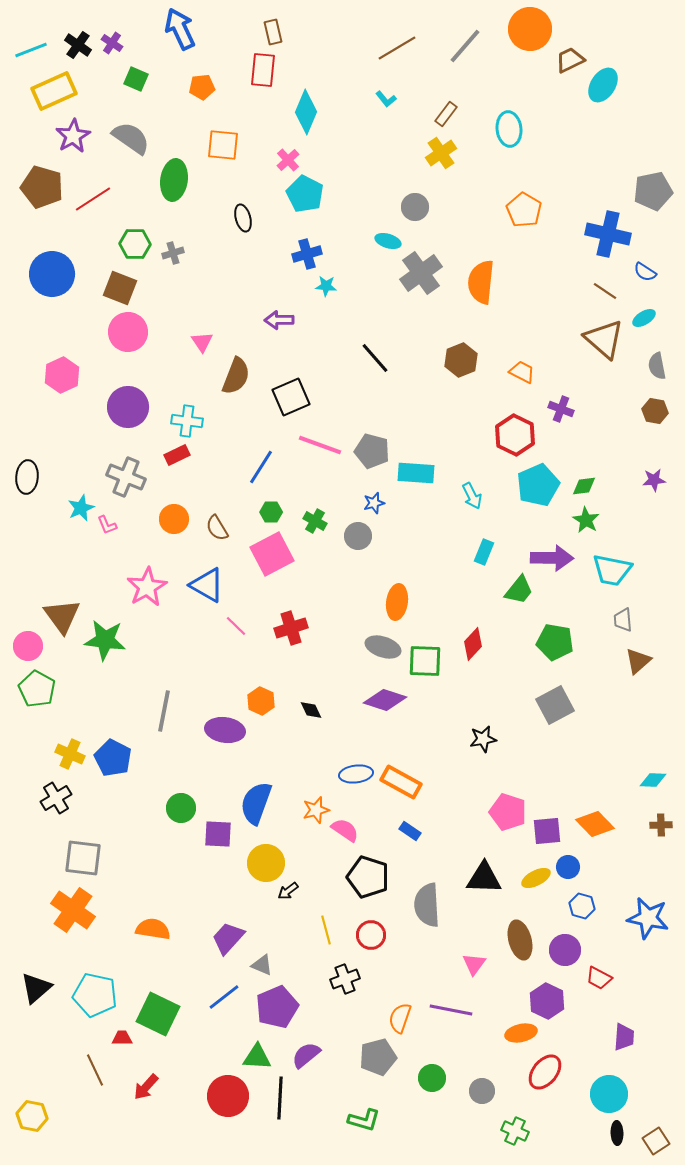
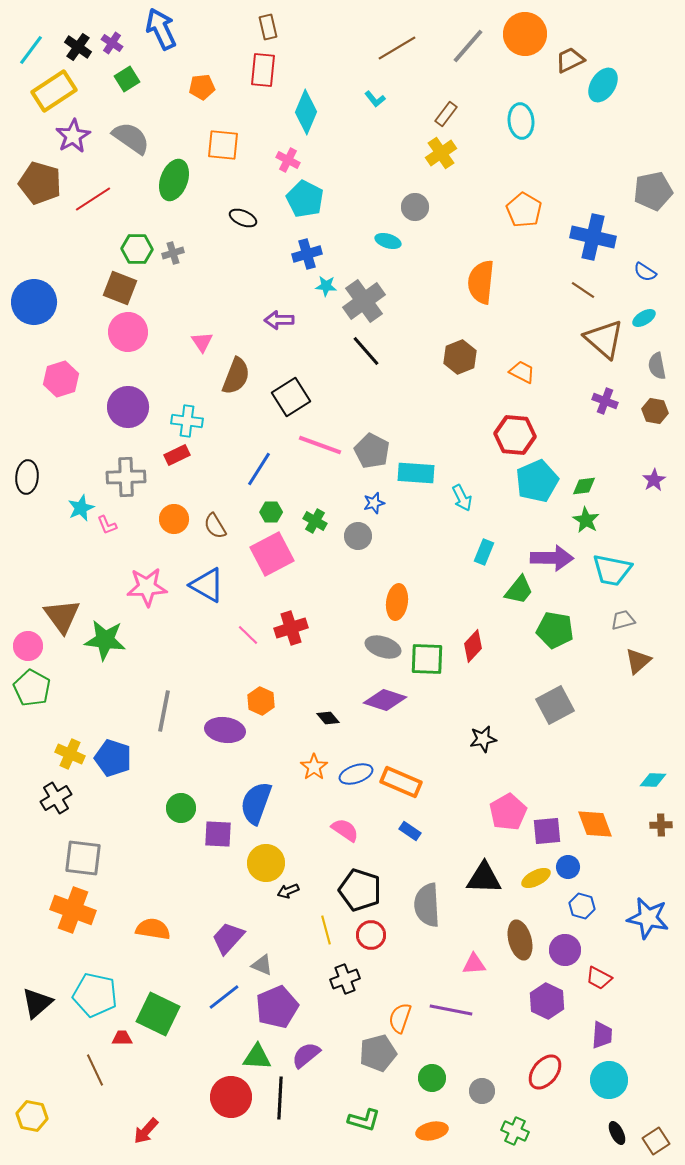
blue arrow at (180, 29): moved 19 px left
orange circle at (530, 29): moved 5 px left, 5 px down
brown rectangle at (273, 32): moved 5 px left, 5 px up
black cross at (78, 45): moved 2 px down
gray line at (465, 46): moved 3 px right
cyan line at (31, 50): rotated 32 degrees counterclockwise
green square at (136, 79): moved 9 px left; rotated 35 degrees clockwise
yellow rectangle at (54, 91): rotated 9 degrees counterclockwise
cyan L-shape at (386, 99): moved 11 px left
cyan ellipse at (509, 129): moved 12 px right, 8 px up
pink cross at (288, 160): rotated 20 degrees counterclockwise
green ellipse at (174, 180): rotated 12 degrees clockwise
brown pentagon at (42, 187): moved 2 px left, 4 px up
cyan pentagon at (305, 194): moved 5 px down
black ellipse at (243, 218): rotated 52 degrees counterclockwise
blue cross at (608, 234): moved 15 px left, 3 px down
green hexagon at (135, 244): moved 2 px right, 5 px down
gray cross at (421, 273): moved 57 px left, 28 px down
blue circle at (52, 274): moved 18 px left, 28 px down
brown line at (605, 291): moved 22 px left, 1 px up
black line at (375, 358): moved 9 px left, 7 px up
brown hexagon at (461, 360): moved 1 px left, 3 px up
pink hexagon at (62, 375): moved 1 px left, 4 px down; rotated 8 degrees clockwise
black square at (291, 397): rotated 9 degrees counterclockwise
purple cross at (561, 409): moved 44 px right, 8 px up
red hexagon at (515, 435): rotated 21 degrees counterclockwise
gray pentagon at (372, 451): rotated 12 degrees clockwise
blue line at (261, 467): moved 2 px left, 2 px down
gray cross at (126, 477): rotated 24 degrees counterclockwise
purple star at (654, 480): rotated 25 degrees counterclockwise
cyan pentagon at (538, 485): moved 1 px left, 4 px up
cyan arrow at (472, 496): moved 10 px left, 2 px down
brown semicircle at (217, 528): moved 2 px left, 2 px up
pink star at (147, 587): rotated 27 degrees clockwise
gray trapezoid at (623, 620): rotated 80 degrees clockwise
pink line at (236, 626): moved 12 px right, 9 px down
green pentagon at (555, 642): moved 12 px up
red diamond at (473, 644): moved 2 px down
green square at (425, 661): moved 2 px right, 2 px up
green pentagon at (37, 689): moved 5 px left, 1 px up
black diamond at (311, 710): moved 17 px right, 8 px down; rotated 15 degrees counterclockwise
blue pentagon at (113, 758): rotated 9 degrees counterclockwise
blue ellipse at (356, 774): rotated 12 degrees counterclockwise
orange rectangle at (401, 782): rotated 6 degrees counterclockwise
orange star at (316, 810): moved 2 px left, 43 px up; rotated 20 degrees counterclockwise
pink pentagon at (508, 812): rotated 24 degrees clockwise
orange diamond at (595, 824): rotated 24 degrees clockwise
black pentagon at (368, 877): moved 8 px left, 13 px down
black arrow at (288, 891): rotated 15 degrees clockwise
orange cross at (73, 910): rotated 15 degrees counterclockwise
pink triangle at (474, 964): rotated 50 degrees clockwise
black triangle at (36, 988): moved 1 px right, 15 px down
orange ellipse at (521, 1033): moved 89 px left, 98 px down
purple trapezoid at (624, 1037): moved 22 px left, 2 px up
gray pentagon at (378, 1057): moved 4 px up
red arrow at (146, 1087): moved 44 px down
cyan circle at (609, 1094): moved 14 px up
red circle at (228, 1096): moved 3 px right, 1 px down
black ellipse at (617, 1133): rotated 25 degrees counterclockwise
